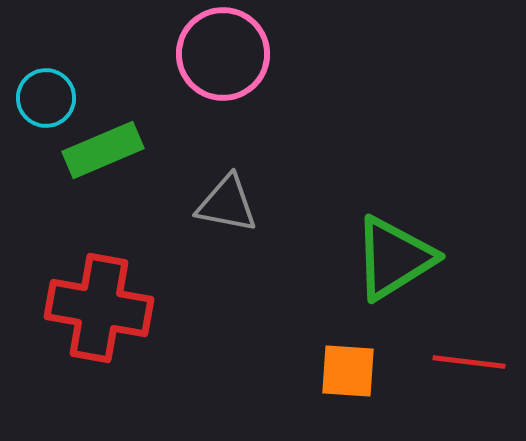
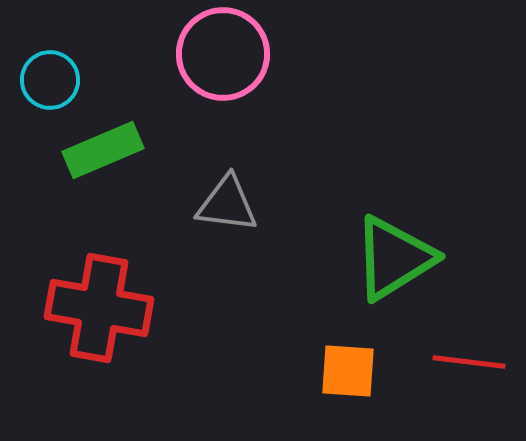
cyan circle: moved 4 px right, 18 px up
gray triangle: rotated 4 degrees counterclockwise
